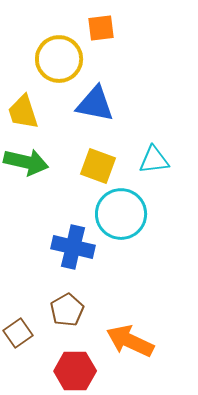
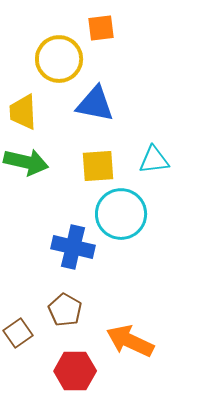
yellow trapezoid: rotated 15 degrees clockwise
yellow square: rotated 24 degrees counterclockwise
brown pentagon: moved 2 px left; rotated 12 degrees counterclockwise
